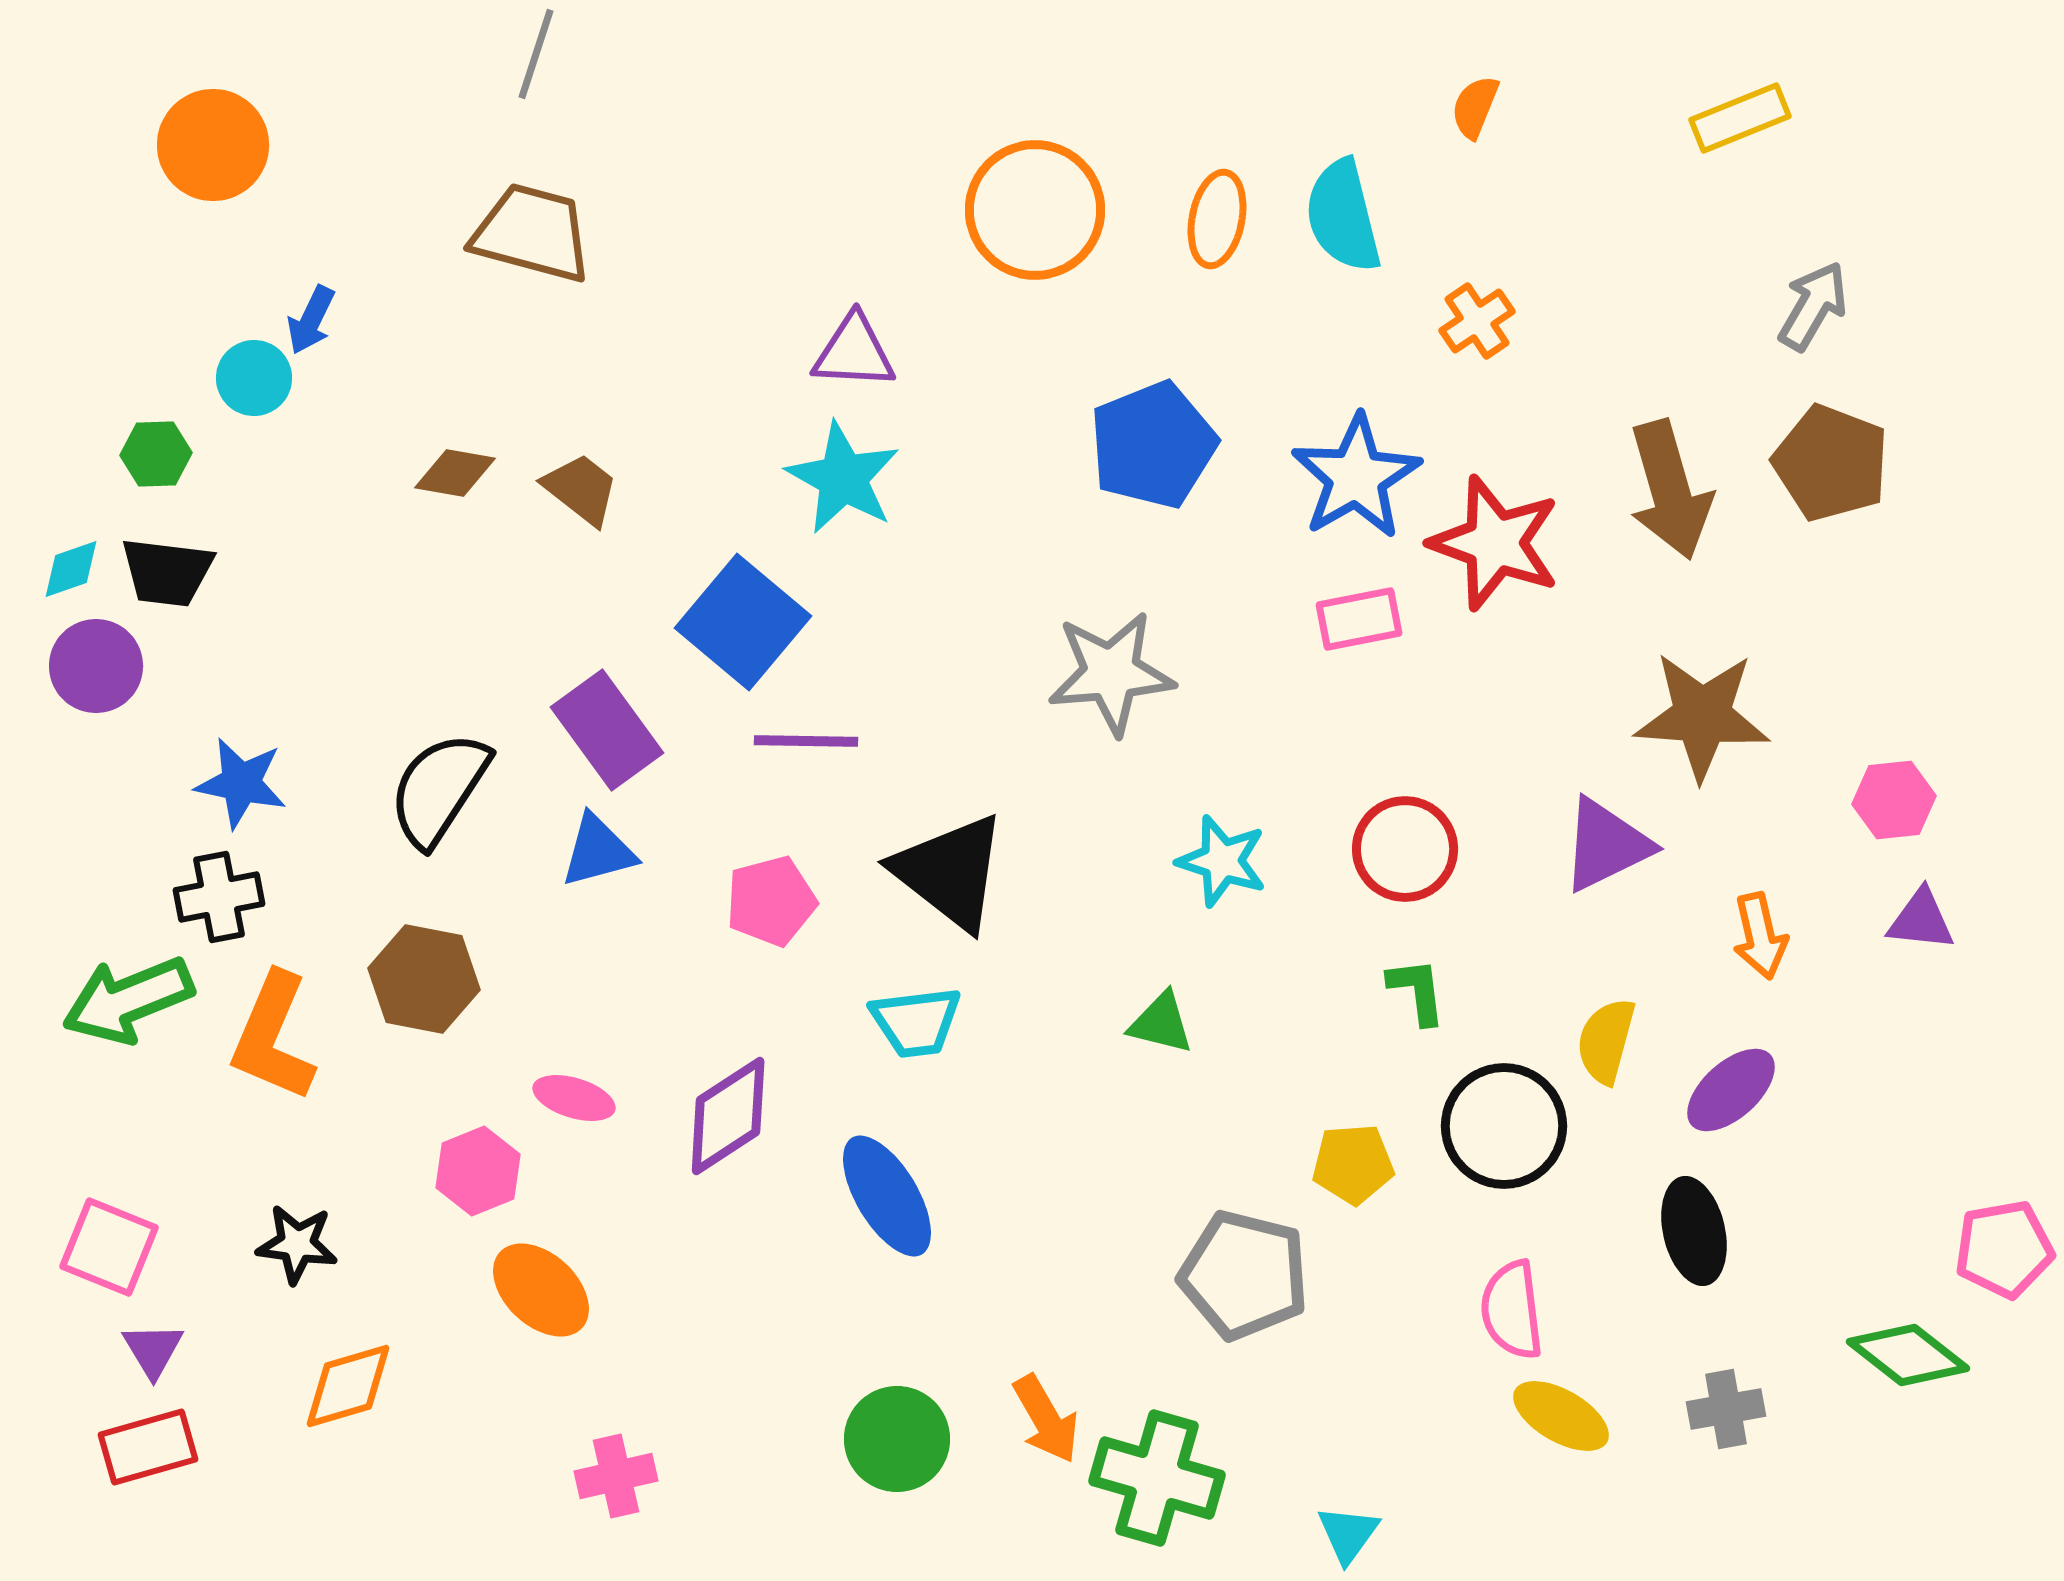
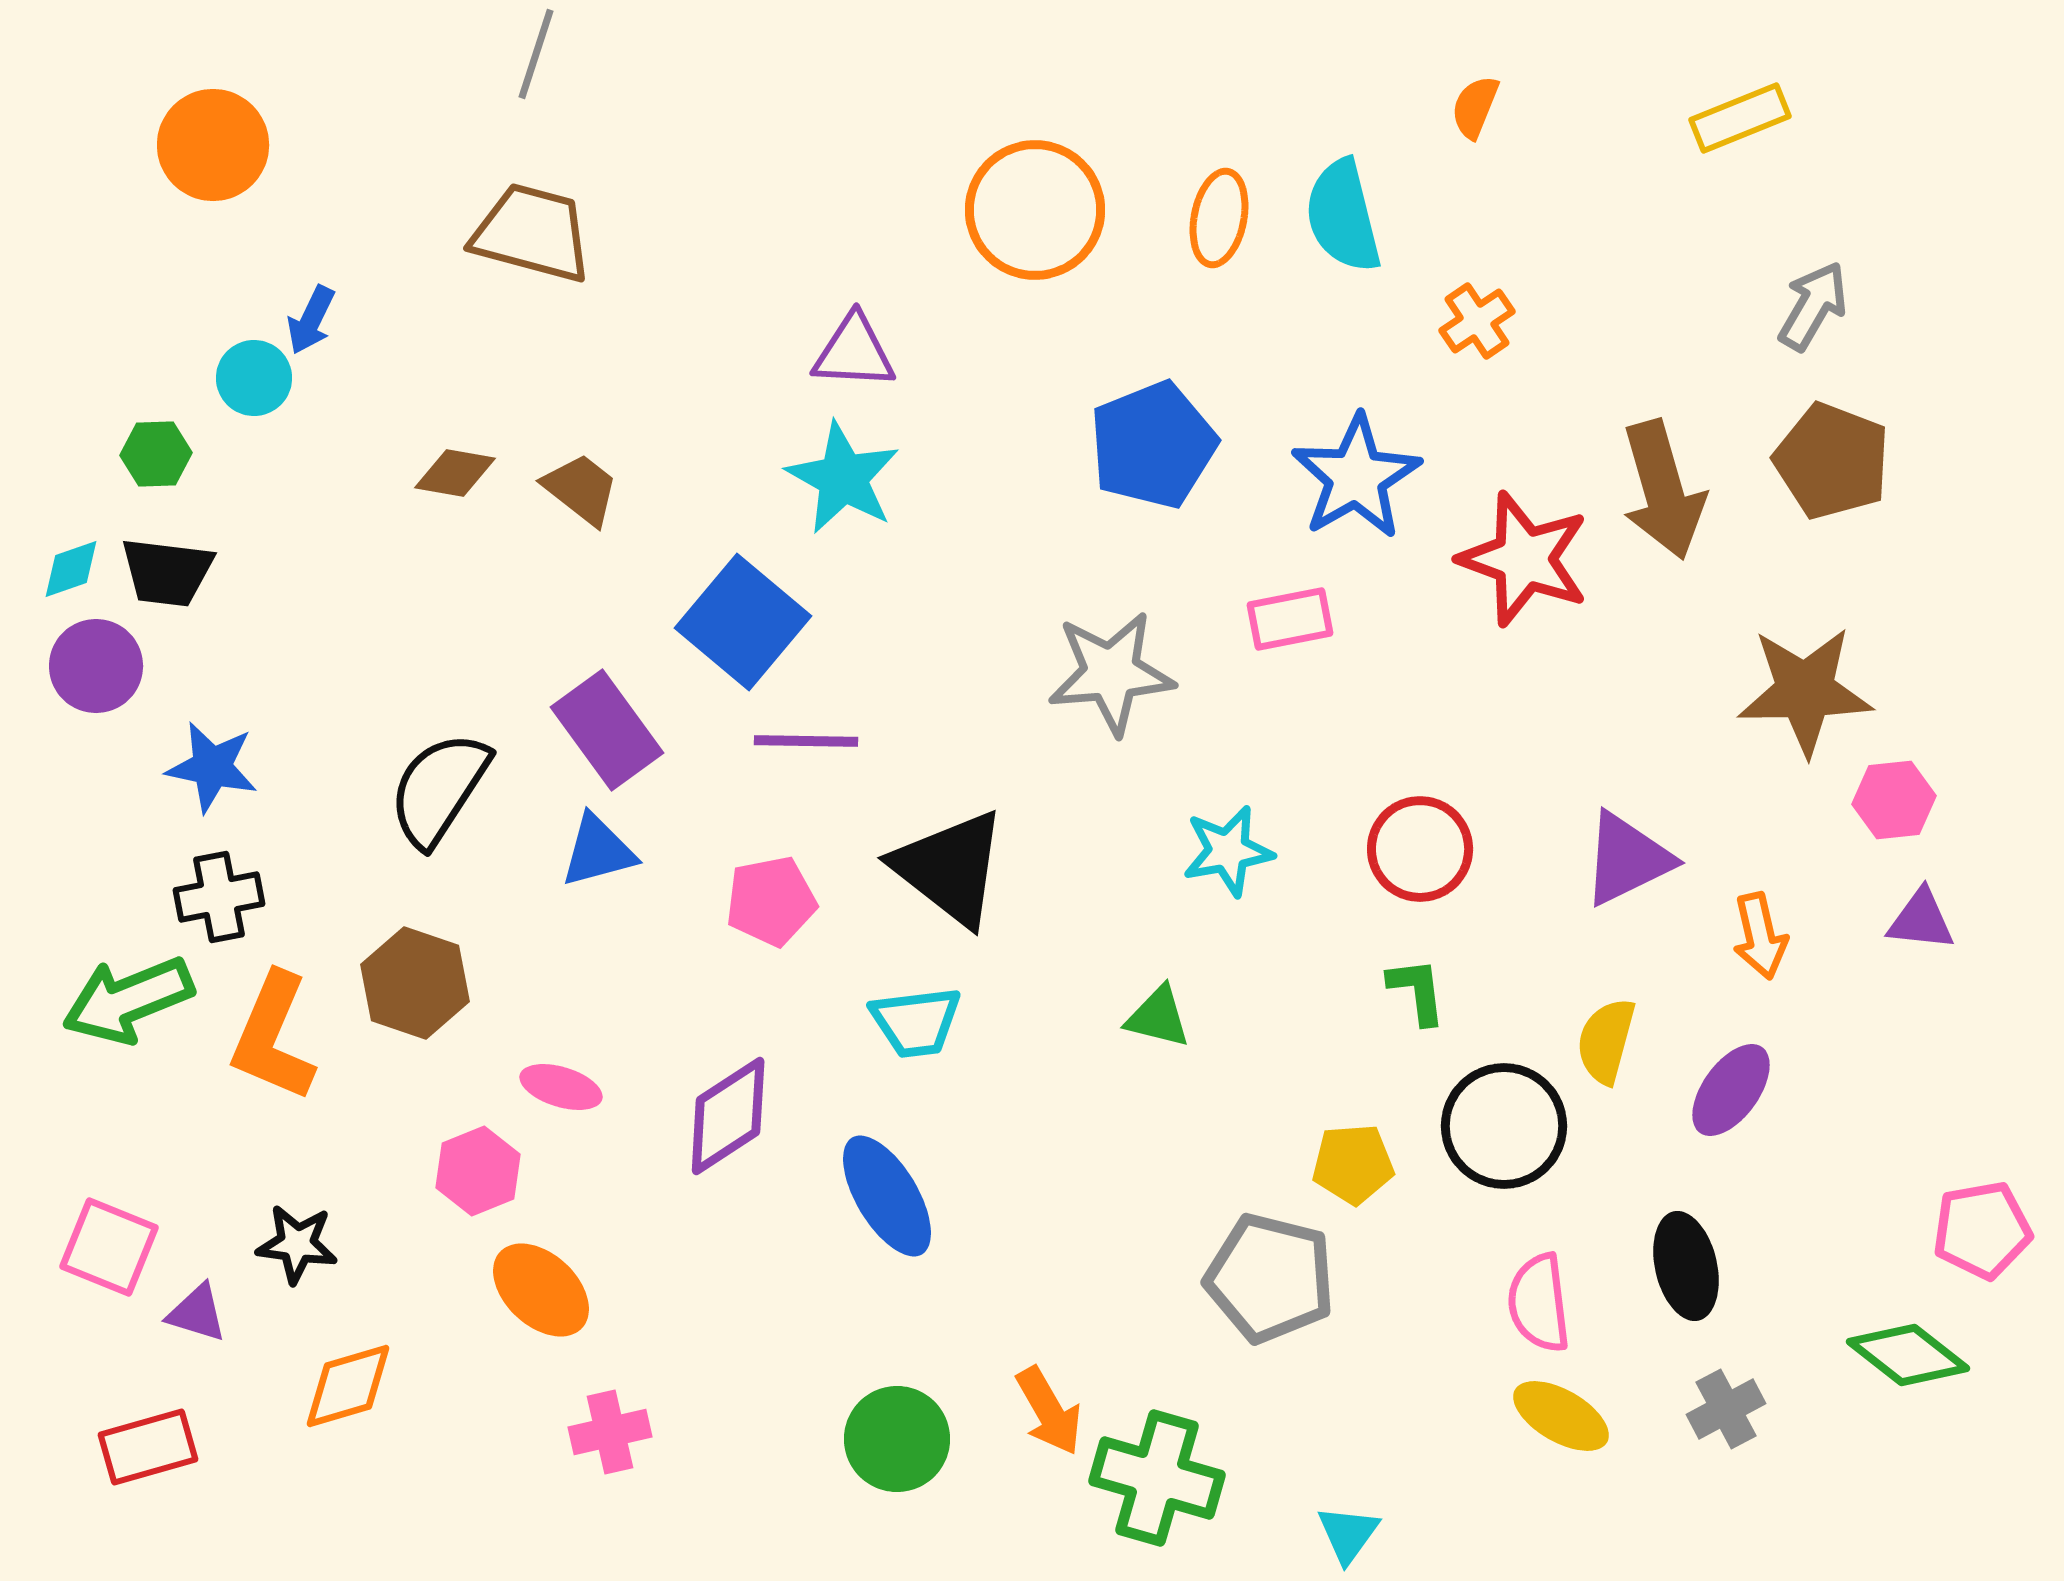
orange ellipse at (1217, 219): moved 2 px right, 1 px up
brown pentagon at (1831, 463): moved 1 px right, 2 px up
brown arrow at (1670, 490): moved 7 px left
red star at (1495, 543): moved 29 px right, 16 px down
pink rectangle at (1359, 619): moved 69 px left
brown star at (1702, 716): moved 103 px right, 25 px up; rotated 5 degrees counterclockwise
blue star at (241, 783): moved 29 px left, 16 px up
purple triangle at (1606, 845): moved 21 px right, 14 px down
red circle at (1405, 849): moved 15 px right
cyan star at (1222, 861): moved 6 px right, 10 px up; rotated 28 degrees counterclockwise
black triangle at (950, 872): moved 4 px up
pink pentagon at (771, 901): rotated 4 degrees clockwise
brown hexagon at (424, 979): moved 9 px left, 4 px down; rotated 8 degrees clockwise
green triangle at (1161, 1023): moved 3 px left, 6 px up
purple ellipse at (1731, 1090): rotated 12 degrees counterclockwise
pink ellipse at (574, 1098): moved 13 px left, 11 px up
black ellipse at (1694, 1231): moved 8 px left, 35 px down
pink pentagon at (2004, 1249): moved 22 px left, 19 px up
gray pentagon at (1244, 1275): moved 26 px right, 3 px down
pink semicircle at (1512, 1310): moved 27 px right, 7 px up
purple triangle at (153, 1350): moved 44 px right, 37 px up; rotated 42 degrees counterclockwise
gray cross at (1726, 1409): rotated 18 degrees counterclockwise
orange arrow at (1046, 1419): moved 3 px right, 8 px up
pink cross at (616, 1476): moved 6 px left, 44 px up
